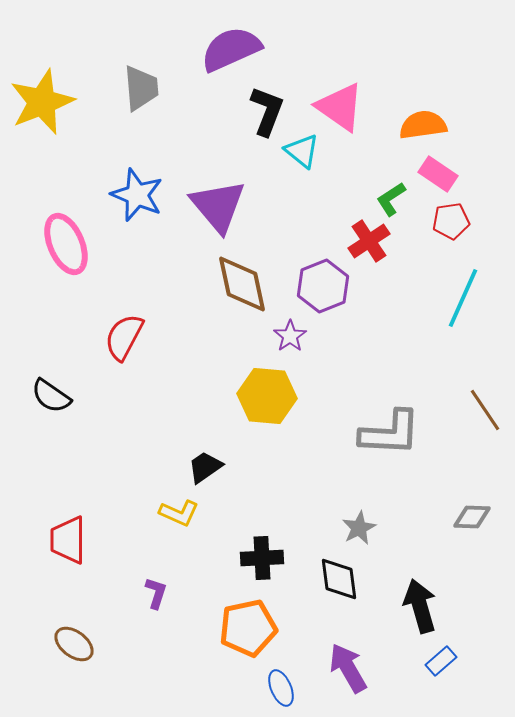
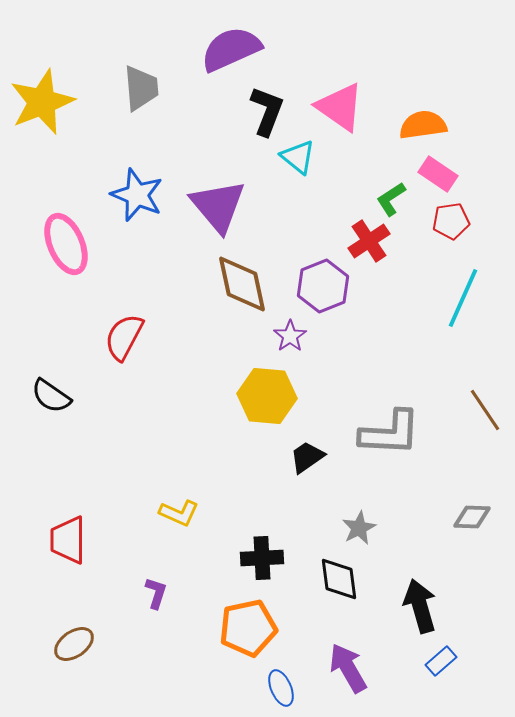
cyan triangle: moved 4 px left, 6 px down
black trapezoid: moved 102 px right, 10 px up
brown ellipse: rotated 72 degrees counterclockwise
